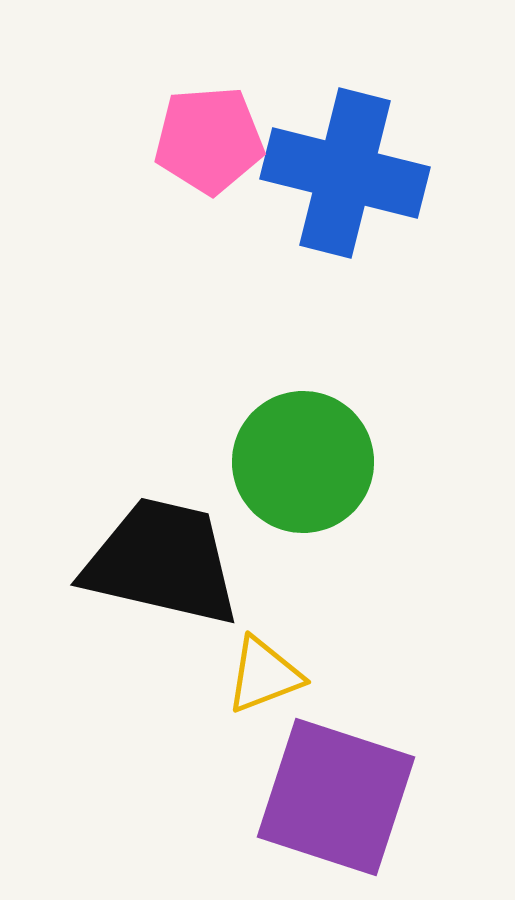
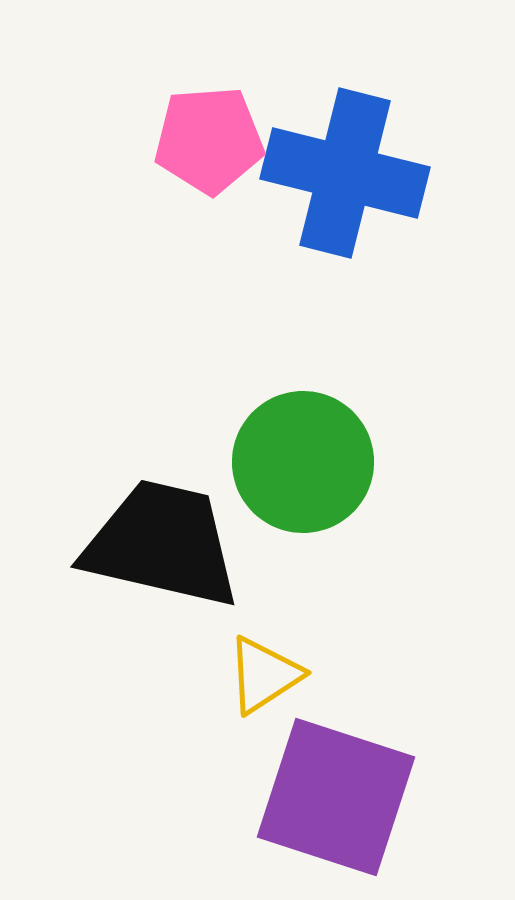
black trapezoid: moved 18 px up
yellow triangle: rotated 12 degrees counterclockwise
